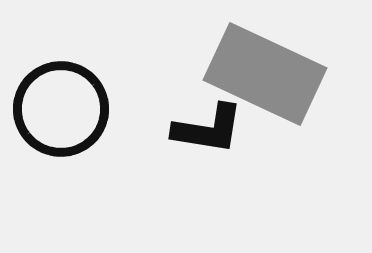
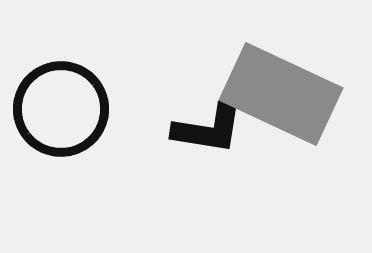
gray rectangle: moved 16 px right, 20 px down
